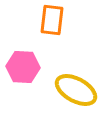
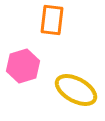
pink hexagon: moved 1 px up; rotated 20 degrees counterclockwise
